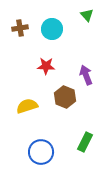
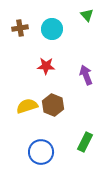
brown hexagon: moved 12 px left, 8 px down
